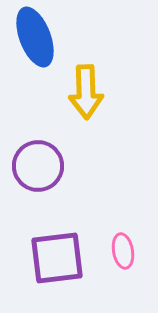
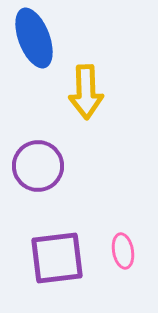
blue ellipse: moved 1 px left, 1 px down
